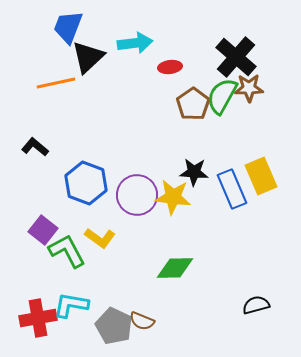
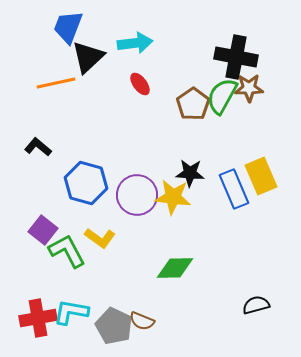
black cross: rotated 30 degrees counterclockwise
red ellipse: moved 30 px left, 17 px down; rotated 60 degrees clockwise
black L-shape: moved 3 px right
black star: moved 4 px left, 1 px down
blue hexagon: rotated 6 degrees counterclockwise
blue rectangle: moved 2 px right
cyan L-shape: moved 7 px down
